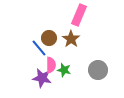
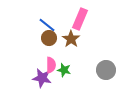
pink rectangle: moved 1 px right, 4 px down
blue line: moved 8 px right, 23 px up; rotated 12 degrees counterclockwise
gray circle: moved 8 px right
